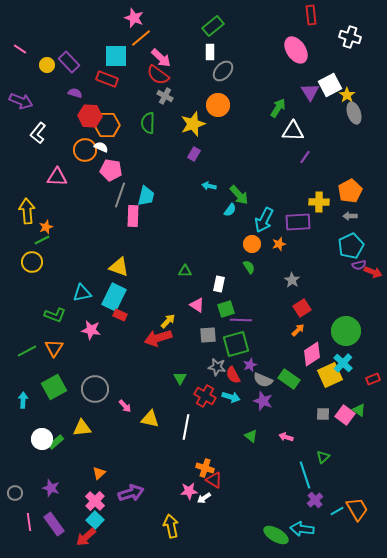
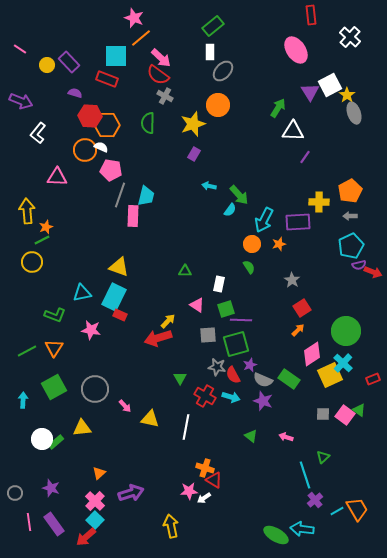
white cross at (350, 37): rotated 25 degrees clockwise
